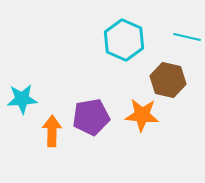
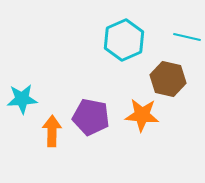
cyan hexagon: rotated 12 degrees clockwise
brown hexagon: moved 1 px up
purple pentagon: rotated 21 degrees clockwise
